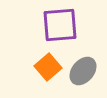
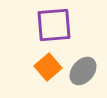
purple square: moved 6 px left
